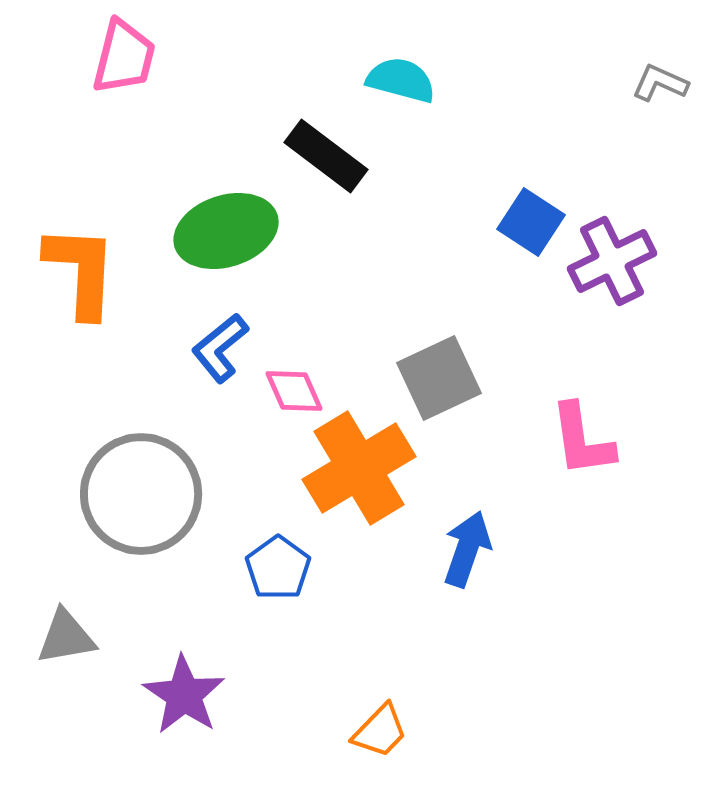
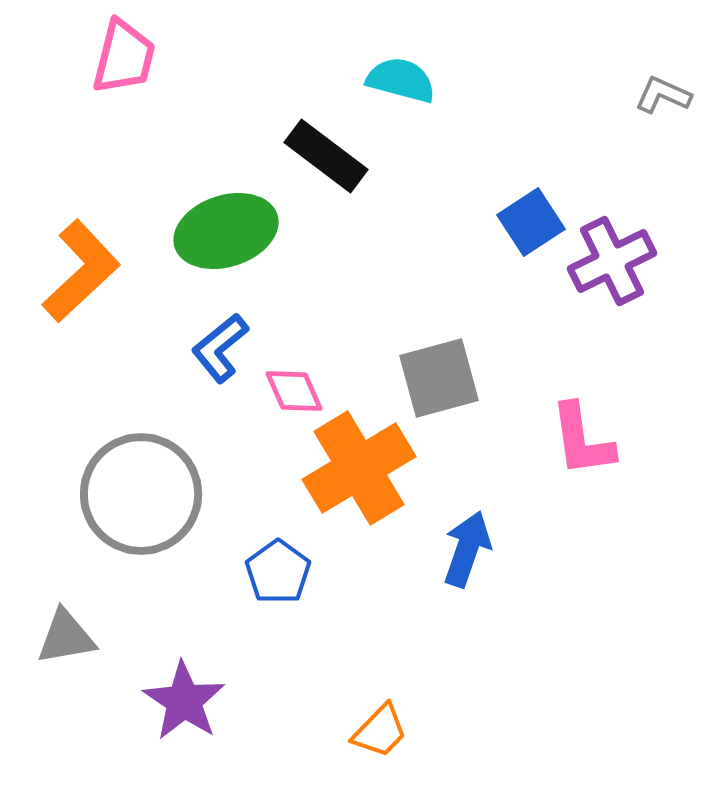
gray L-shape: moved 3 px right, 12 px down
blue square: rotated 24 degrees clockwise
orange L-shape: rotated 44 degrees clockwise
gray square: rotated 10 degrees clockwise
blue pentagon: moved 4 px down
purple star: moved 6 px down
